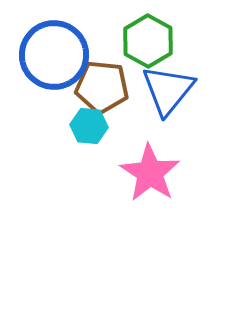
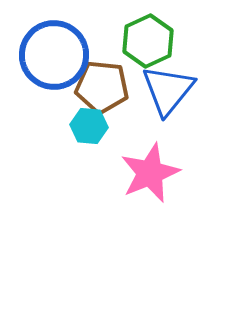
green hexagon: rotated 6 degrees clockwise
pink star: rotated 16 degrees clockwise
